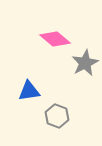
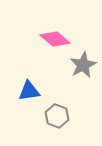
gray star: moved 2 px left, 2 px down
